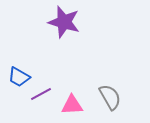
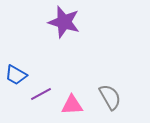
blue trapezoid: moved 3 px left, 2 px up
